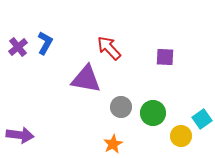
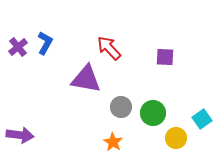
yellow circle: moved 5 px left, 2 px down
orange star: moved 2 px up; rotated 12 degrees counterclockwise
